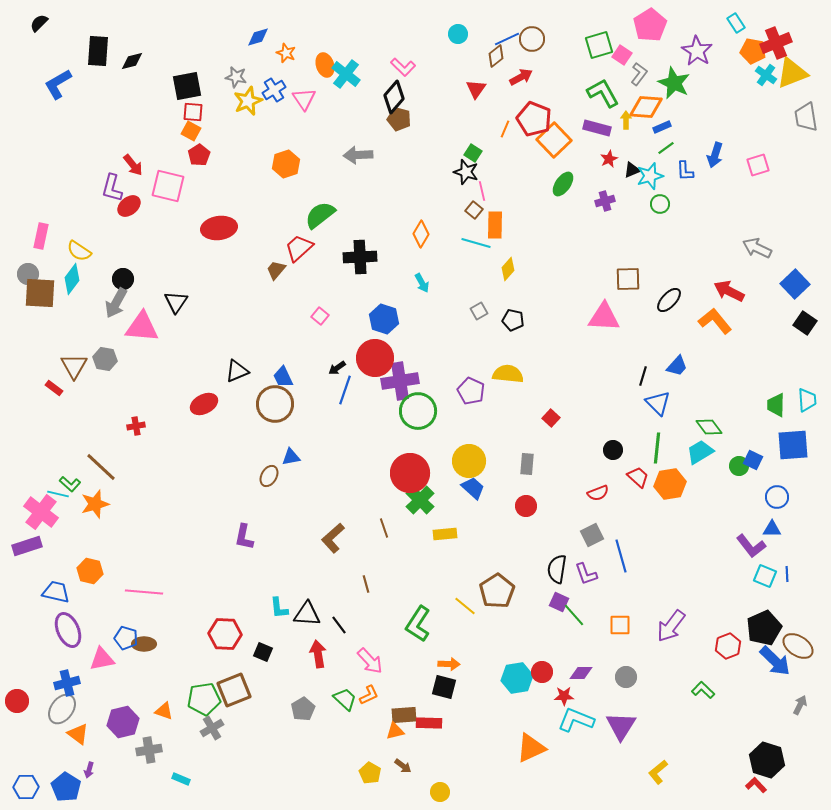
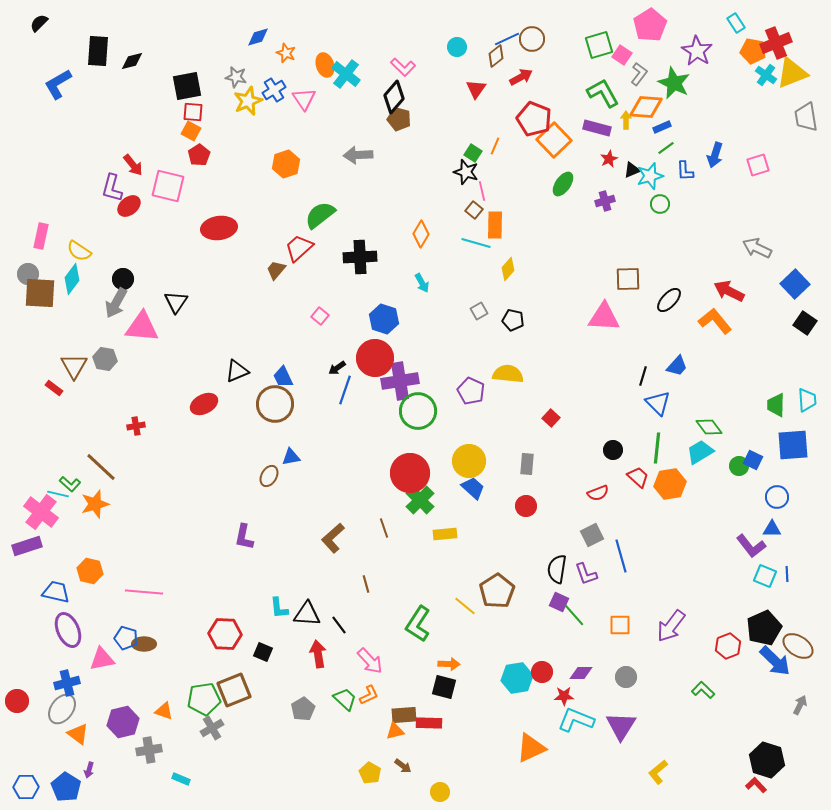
cyan circle at (458, 34): moved 1 px left, 13 px down
orange line at (505, 129): moved 10 px left, 17 px down
